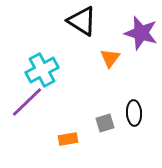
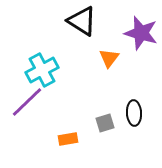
orange triangle: moved 1 px left
